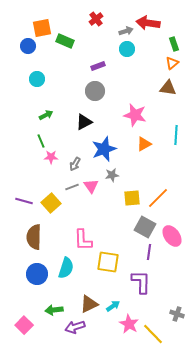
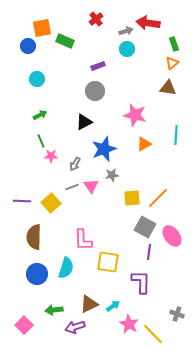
green arrow at (46, 115): moved 6 px left
pink star at (51, 157): moved 1 px up
purple line at (24, 201): moved 2 px left; rotated 12 degrees counterclockwise
